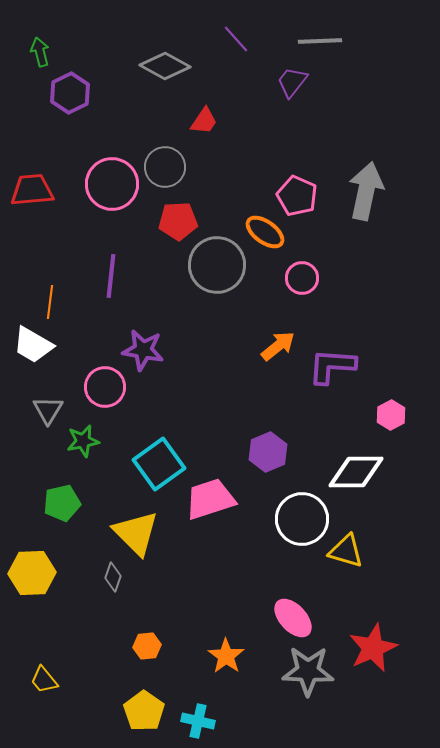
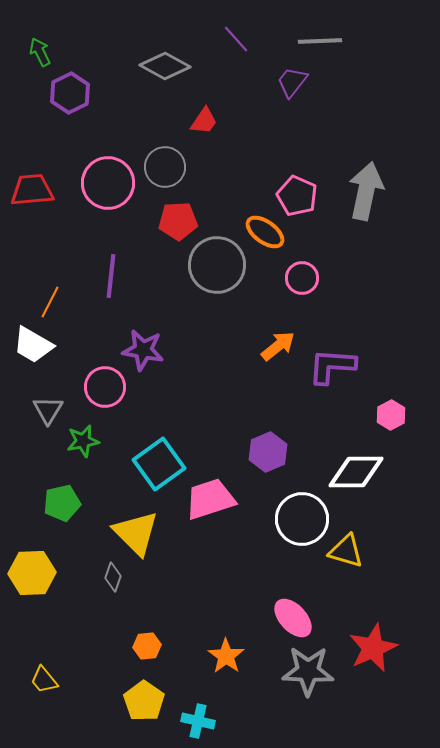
green arrow at (40, 52): rotated 12 degrees counterclockwise
pink circle at (112, 184): moved 4 px left, 1 px up
orange line at (50, 302): rotated 20 degrees clockwise
yellow pentagon at (144, 711): moved 10 px up
